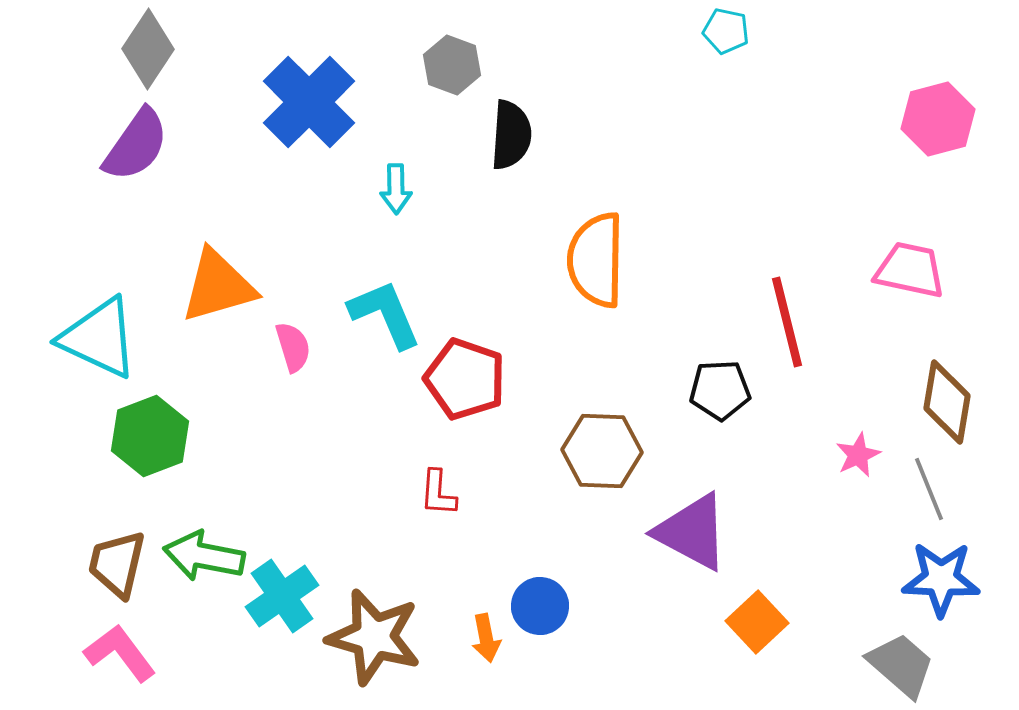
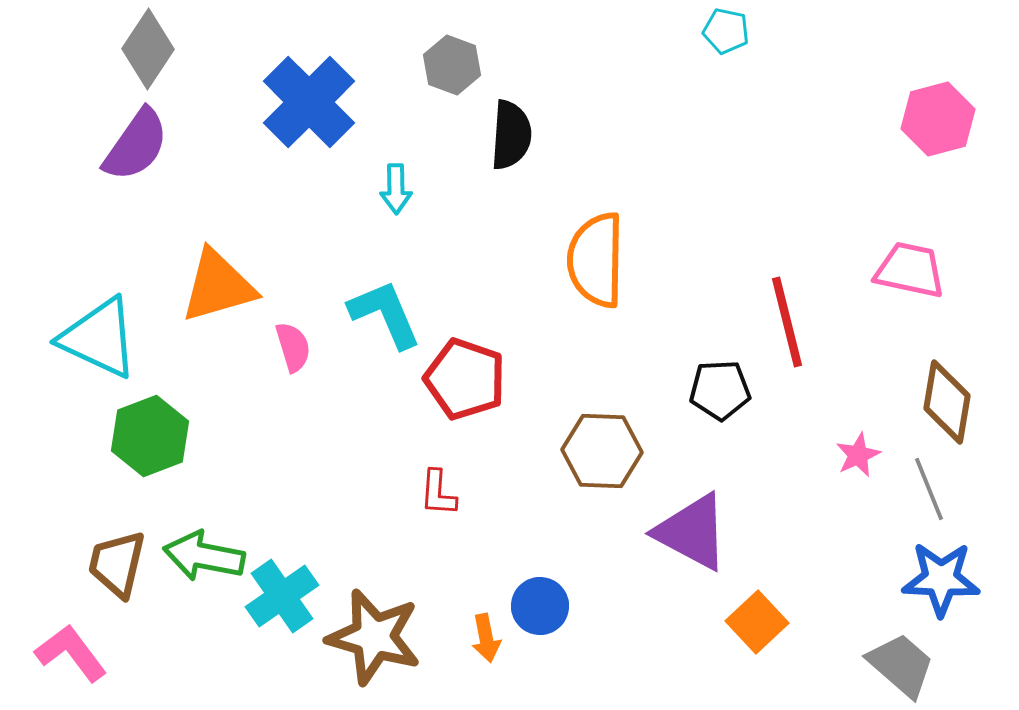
pink L-shape: moved 49 px left
